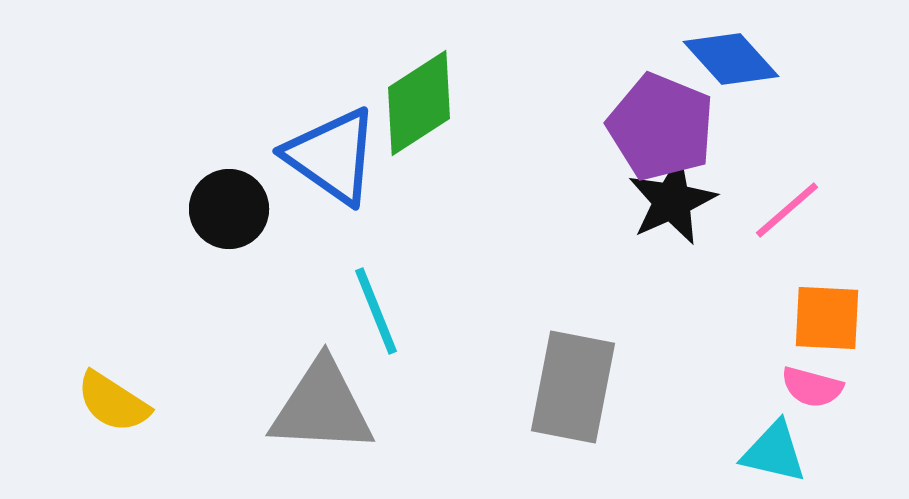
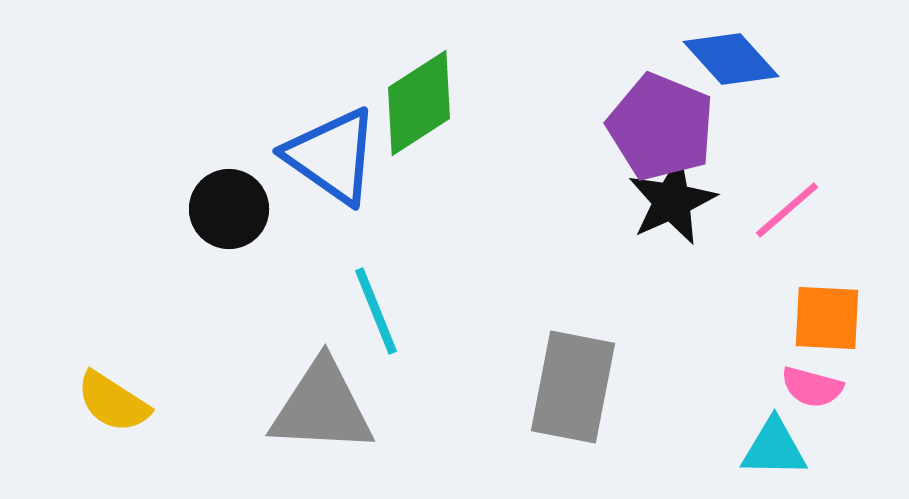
cyan triangle: moved 4 px up; rotated 12 degrees counterclockwise
